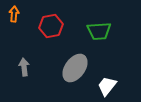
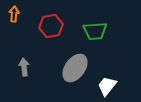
green trapezoid: moved 4 px left
